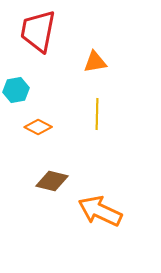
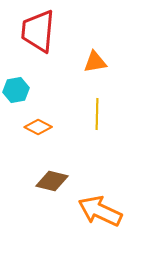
red trapezoid: rotated 6 degrees counterclockwise
